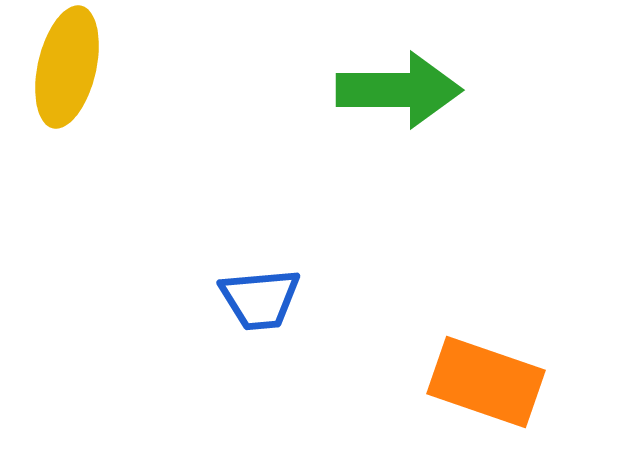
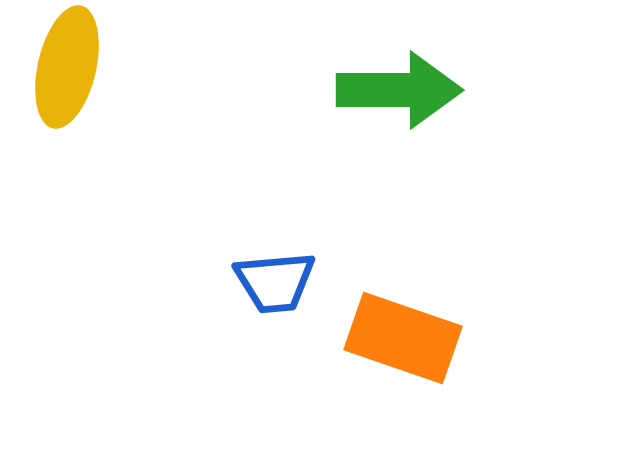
blue trapezoid: moved 15 px right, 17 px up
orange rectangle: moved 83 px left, 44 px up
